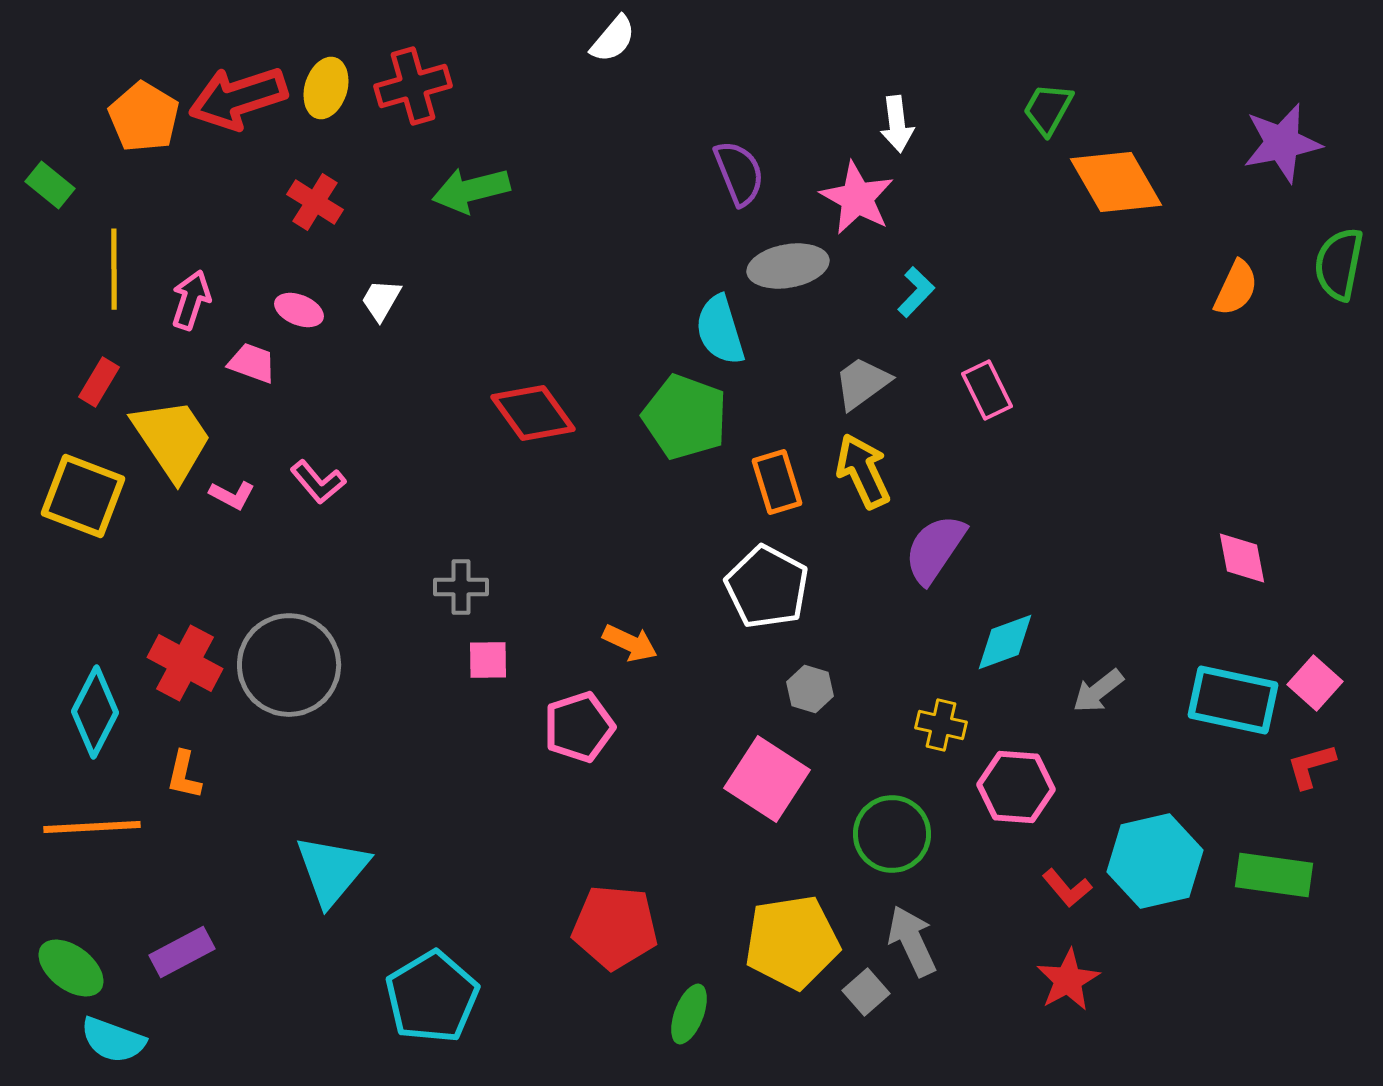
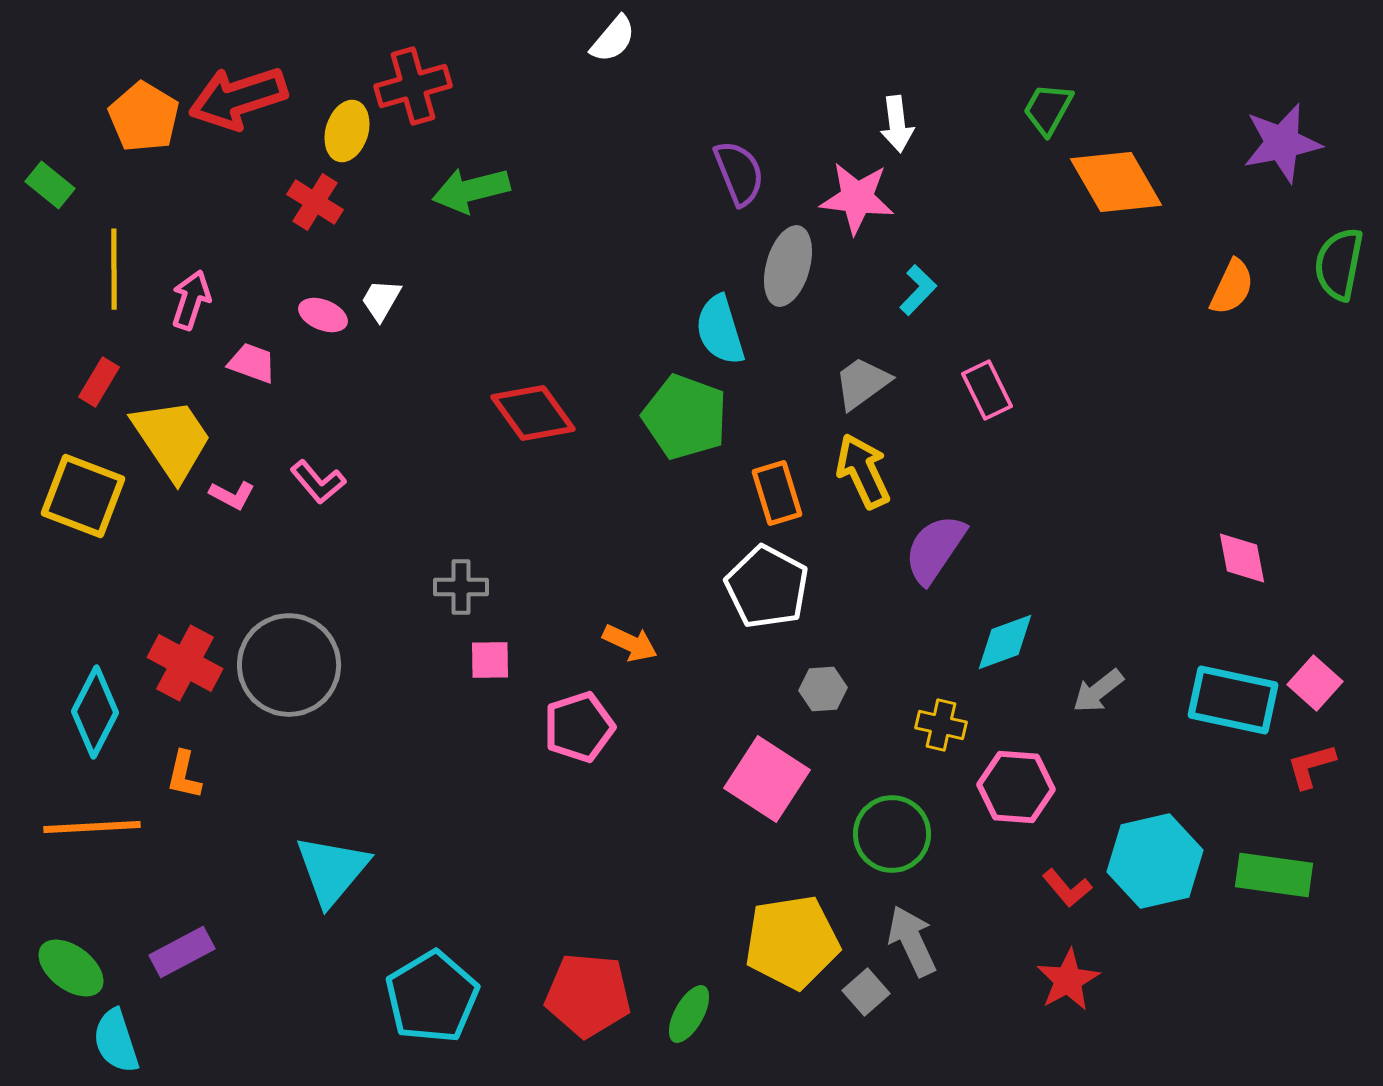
yellow ellipse at (326, 88): moved 21 px right, 43 px down
pink star at (857, 198): rotated 22 degrees counterclockwise
gray ellipse at (788, 266): rotated 64 degrees counterclockwise
orange semicircle at (1236, 288): moved 4 px left, 1 px up
cyan L-shape at (916, 292): moved 2 px right, 2 px up
pink ellipse at (299, 310): moved 24 px right, 5 px down
orange rectangle at (777, 482): moved 11 px down
pink square at (488, 660): moved 2 px right
gray hexagon at (810, 689): moved 13 px right; rotated 21 degrees counterclockwise
red pentagon at (615, 927): moved 27 px left, 68 px down
green ellipse at (689, 1014): rotated 8 degrees clockwise
cyan semicircle at (113, 1040): moved 3 px right, 1 px down; rotated 52 degrees clockwise
